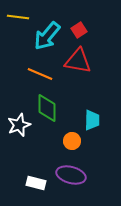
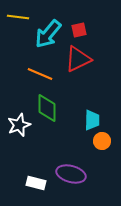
red square: rotated 21 degrees clockwise
cyan arrow: moved 1 px right, 2 px up
red triangle: moved 2 px up; rotated 36 degrees counterclockwise
orange circle: moved 30 px right
purple ellipse: moved 1 px up
